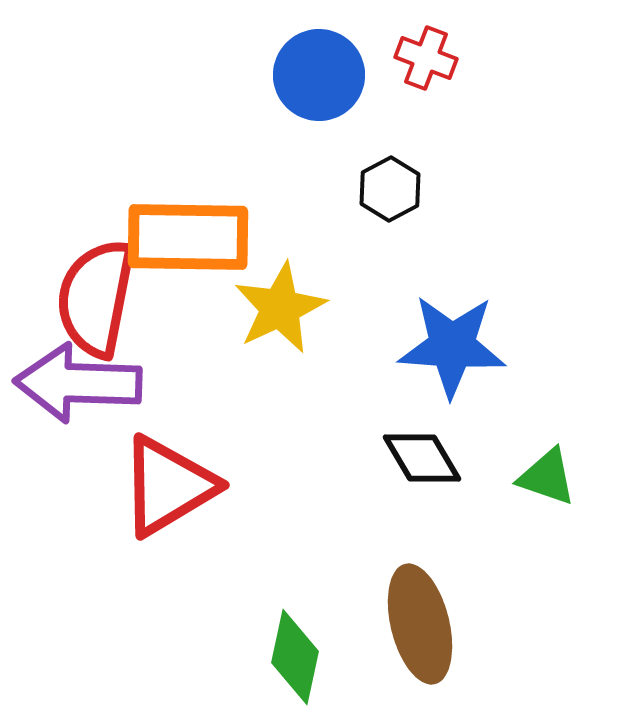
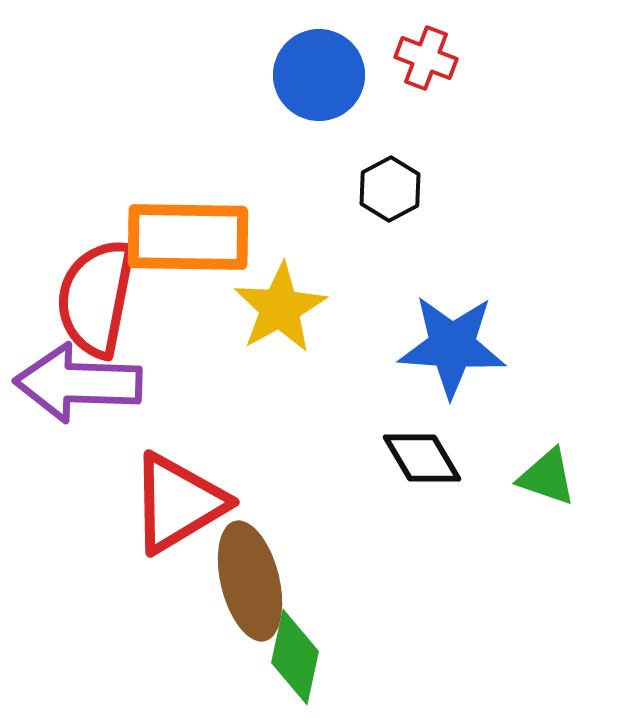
yellow star: rotated 4 degrees counterclockwise
red triangle: moved 10 px right, 17 px down
brown ellipse: moved 170 px left, 43 px up
